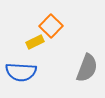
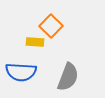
yellow rectangle: rotated 30 degrees clockwise
gray semicircle: moved 19 px left, 9 px down
